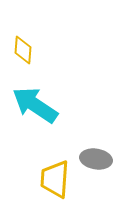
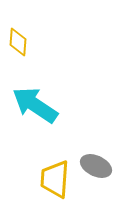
yellow diamond: moved 5 px left, 8 px up
gray ellipse: moved 7 px down; rotated 16 degrees clockwise
